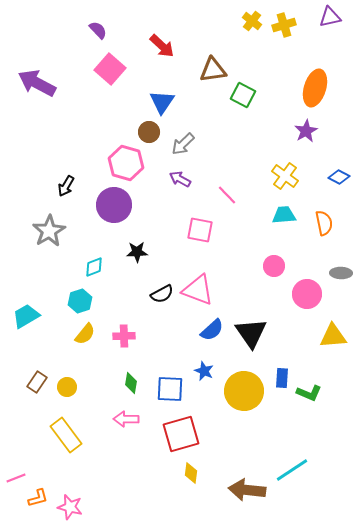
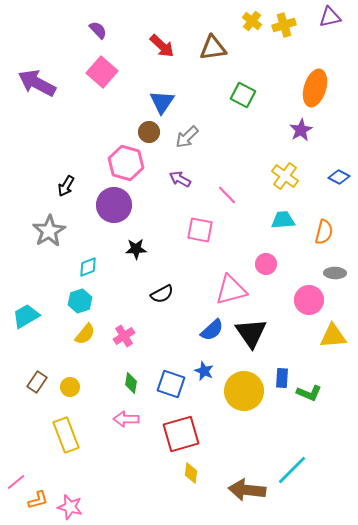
pink square at (110, 69): moved 8 px left, 3 px down
brown triangle at (213, 70): moved 22 px up
purple star at (306, 131): moved 5 px left, 1 px up
gray arrow at (183, 144): moved 4 px right, 7 px up
cyan trapezoid at (284, 215): moved 1 px left, 5 px down
orange semicircle at (324, 223): moved 9 px down; rotated 25 degrees clockwise
black star at (137, 252): moved 1 px left, 3 px up
pink circle at (274, 266): moved 8 px left, 2 px up
cyan diamond at (94, 267): moved 6 px left
gray ellipse at (341, 273): moved 6 px left
pink triangle at (198, 290): moved 33 px right; rotated 36 degrees counterclockwise
pink circle at (307, 294): moved 2 px right, 6 px down
pink cross at (124, 336): rotated 30 degrees counterclockwise
yellow circle at (67, 387): moved 3 px right
blue square at (170, 389): moved 1 px right, 5 px up; rotated 16 degrees clockwise
yellow rectangle at (66, 435): rotated 16 degrees clockwise
cyan line at (292, 470): rotated 12 degrees counterclockwise
pink line at (16, 478): moved 4 px down; rotated 18 degrees counterclockwise
orange L-shape at (38, 498): moved 2 px down
